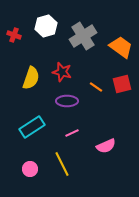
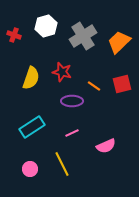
orange trapezoid: moved 2 px left, 5 px up; rotated 80 degrees counterclockwise
orange line: moved 2 px left, 1 px up
purple ellipse: moved 5 px right
